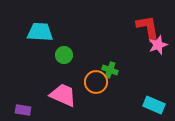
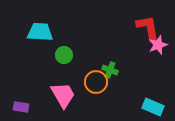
pink trapezoid: rotated 36 degrees clockwise
cyan rectangle: moved 1 px left, 2 px down
purple rectangle: moved 2 px left, 3 px up
